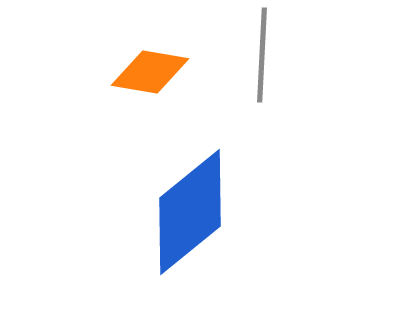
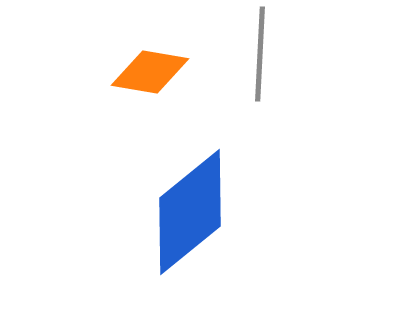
gray line: moved 2 px left, 1 px up
